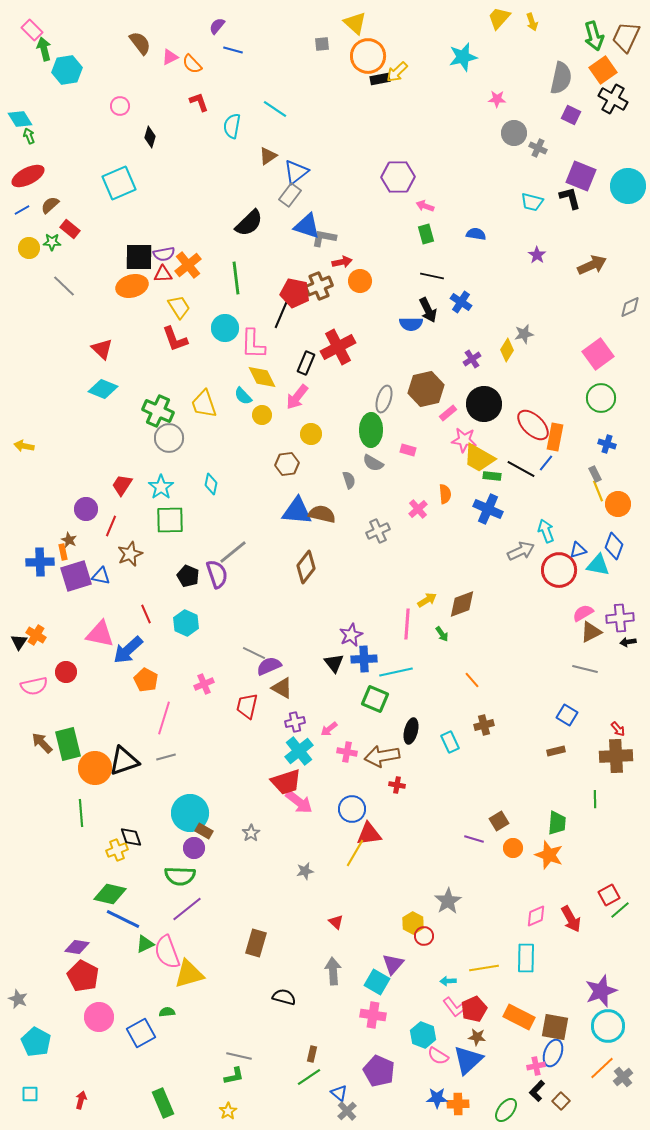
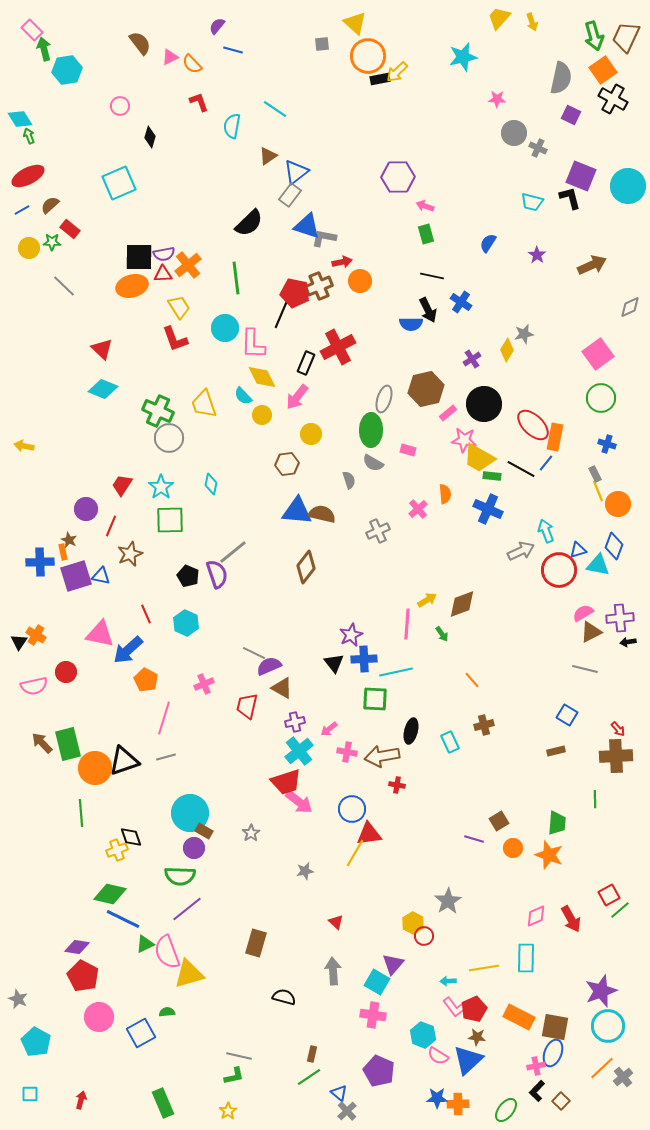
blue semicircle at (476, 234): moved 12 px right, 9 px down; rotated 66 degrees counterclockwise
green square at (375, 699): rotated 20 degrees counterclockwise
